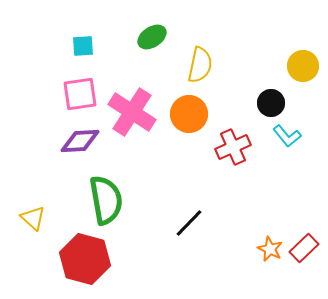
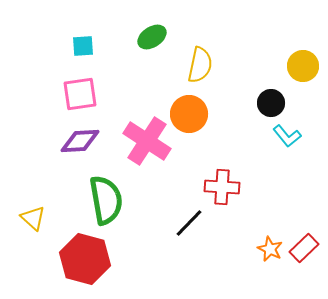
pink cross: moved 15 px right, 29 px down
red cross: moved 11 px left, 40 px down; rotated 28 degrees clockwise
